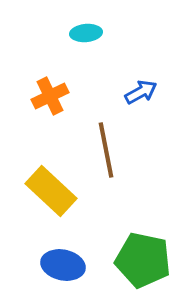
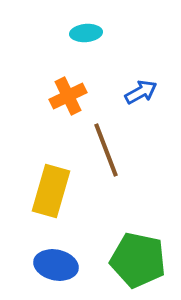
orange cross: moved 18 px right
brown line: rotated 10 degrees counterclockwise
yellow rectangle: rotated 63 degrees clockwise
green pentagon: moved 5 px left
blue ellipse: moved 7 px left
